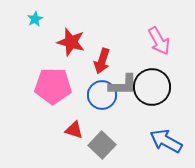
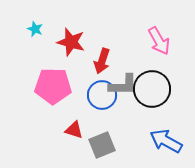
cyan star: moved 10 px down; rotated 21 degrees counterclockwise
black circle: moved 2 px down
gray square: rotated 24 degrees clockwise
